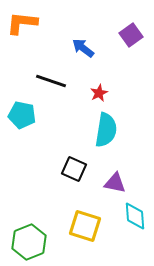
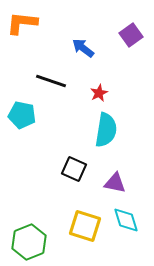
cyan diamond: moved 9 px left, 4 px down; rotated 12 degrees counterclockwise
